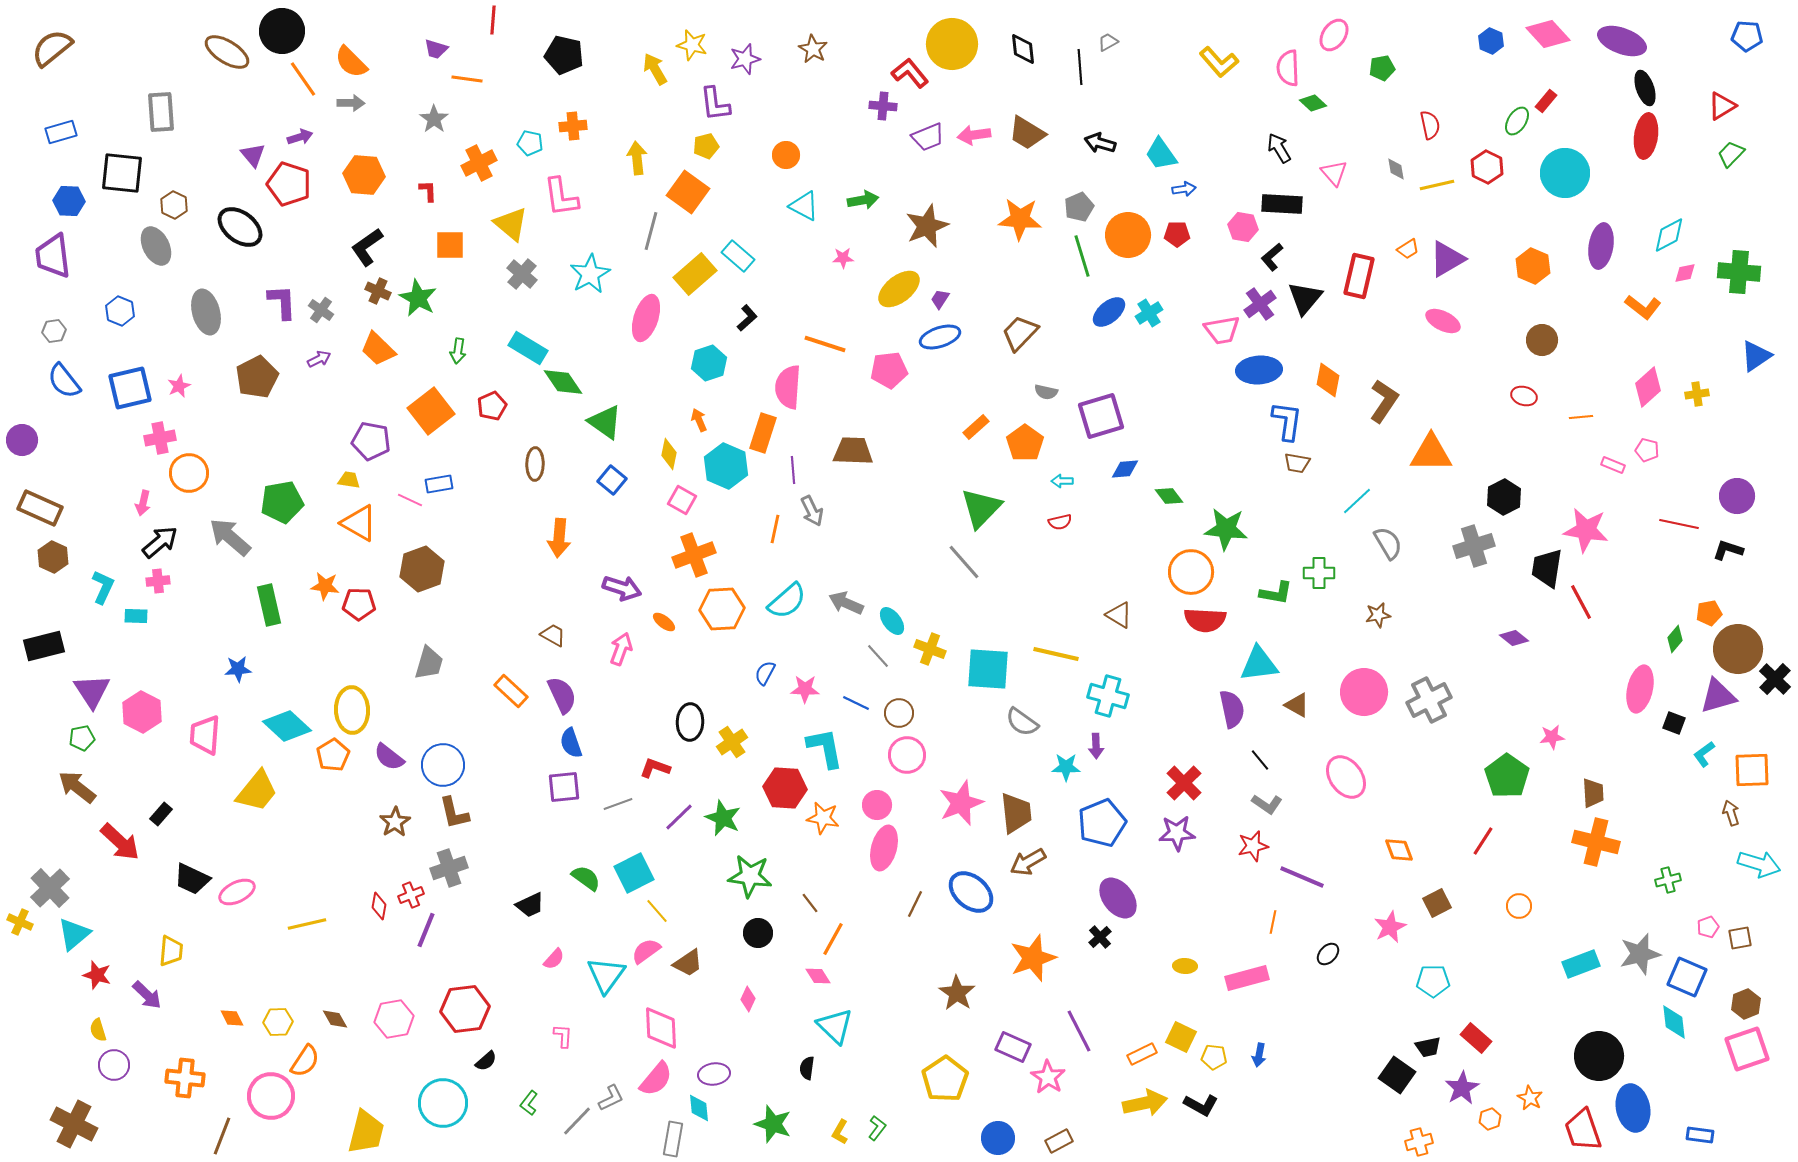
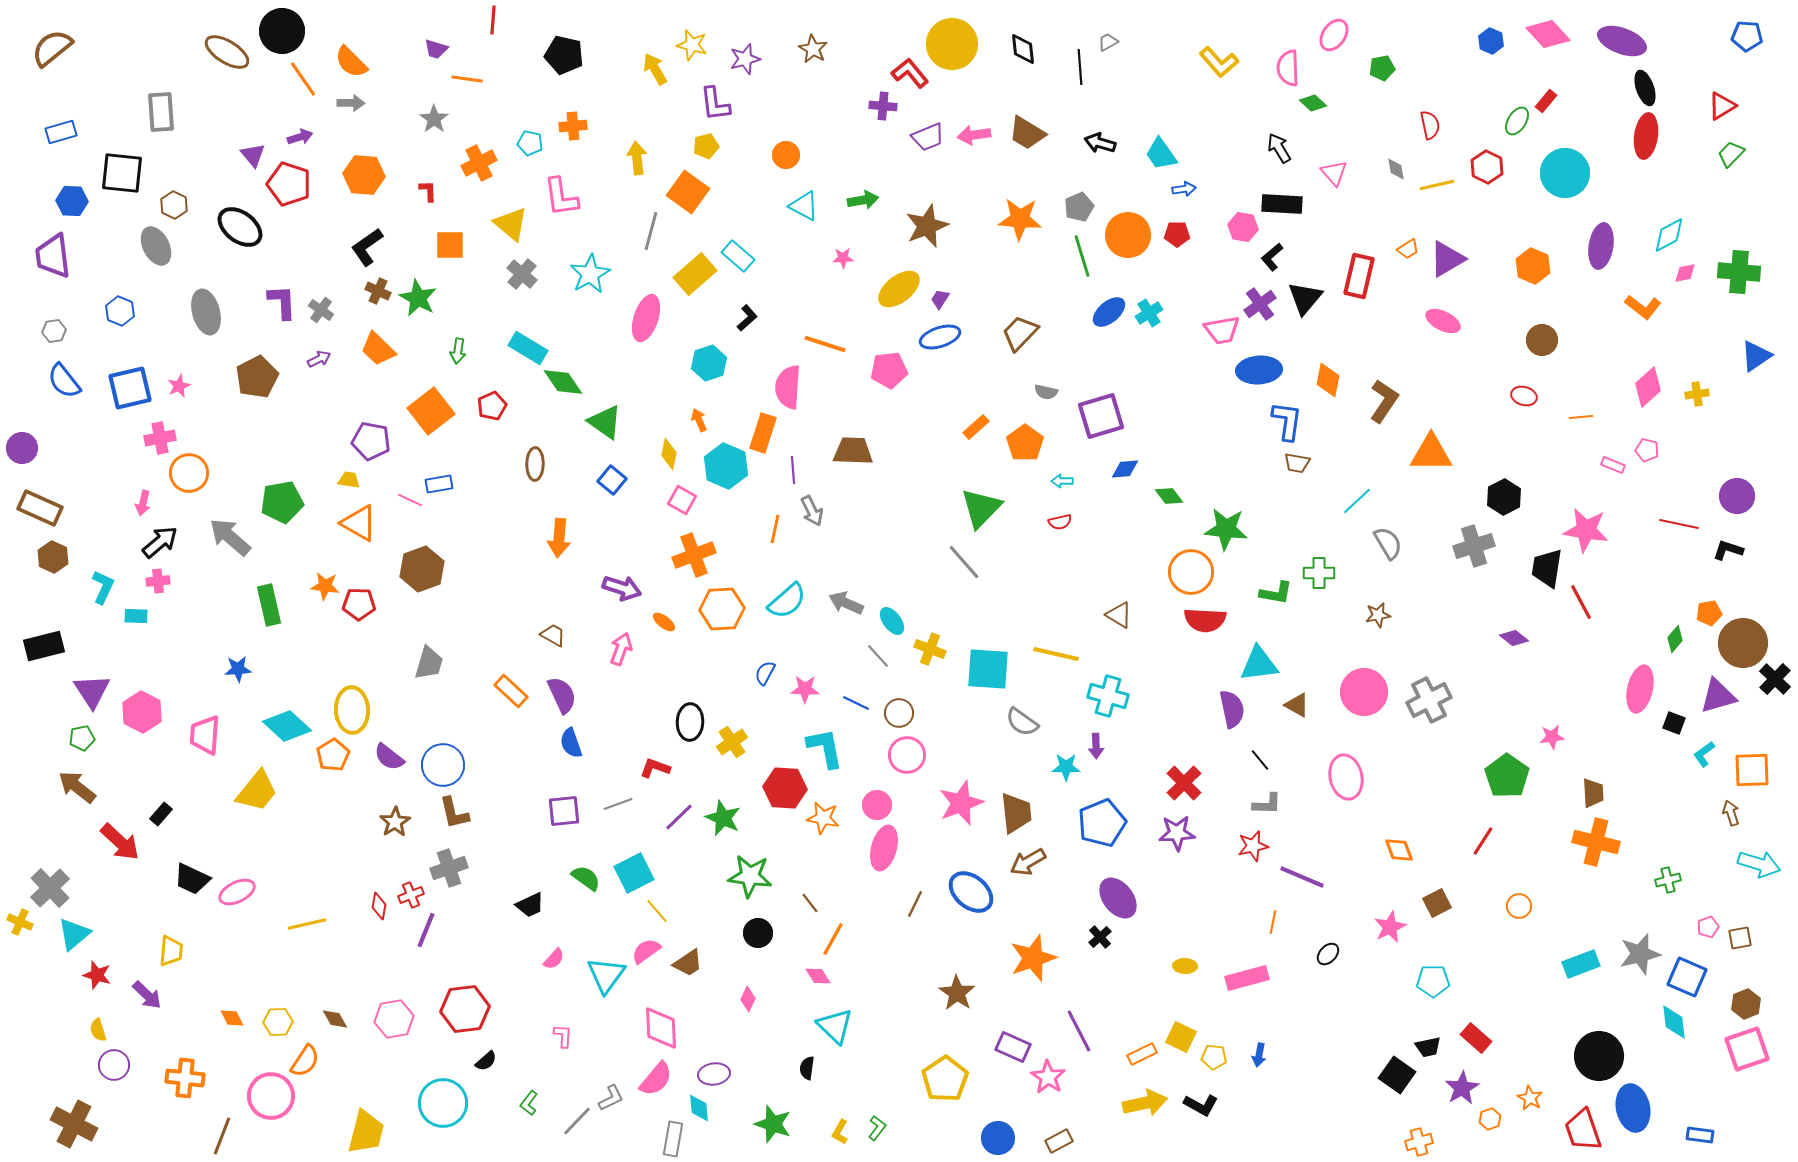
blue hexagon at (69, 201): moved 3 px right
purple circle at (22, 440): moved 8 px down
brown circle at (1738, 649): moved 5 px right, 6 px up
pink ellipse at (1346, 777): rotated 24 degrees clockwise
purple square at (564, 787): moved 24 px down
gray L-shape at (1267, 804): rotated 32 degrees counterclockwise
